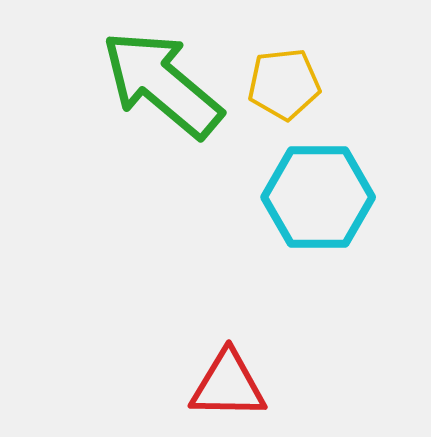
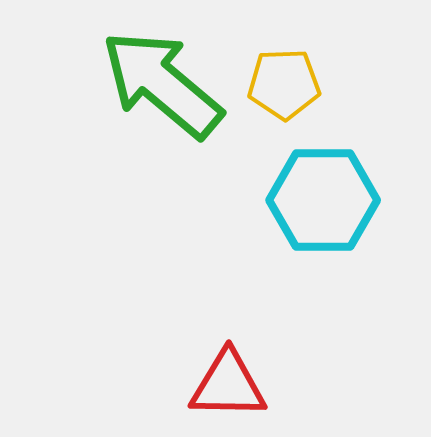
yellow pentagon: rotated 4 degrees clockwise
cyan hexagon: moved 5 px right, 3 px down
